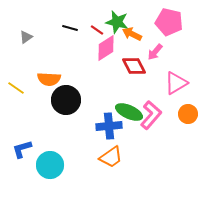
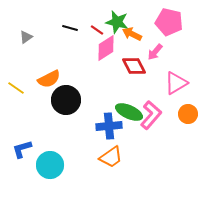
orange semicircle: rotated 30 degrees counterclockwise
